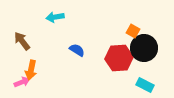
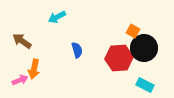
cyan arrow: moved 2 px right; rotated 18 degrees counterclockwise
brown arrow: rotated 18 degrees counterclockwise
blue semicircle: rotated 42 degrees clockwise
orange arrow: moved 3 px right, 1 px up
pink arrow: moved 2 px left, 2 px up
